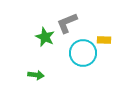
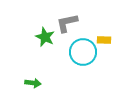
gray L-shape: rotated 10 degrees clockwise
cyan circle: moved 1 px up
green arrow: moved 3 px left, 8 px down
